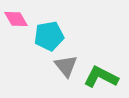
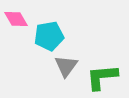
gray triangle: rotated 15 degrees clockwise
green L-shape: moved 1 px right; rotated 32 degrees counterclockwise
